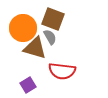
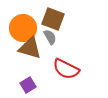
brown triangle: moved 5 px left
red semicircle: moved 4 px right, 2 px up; rotated 20 degrees clockwise
